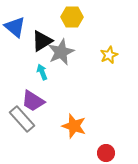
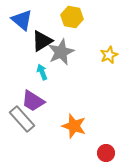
yellow hexagon: rotated 10 degrees clockwise
blue triangle: moved 7 px right, 7 px up
